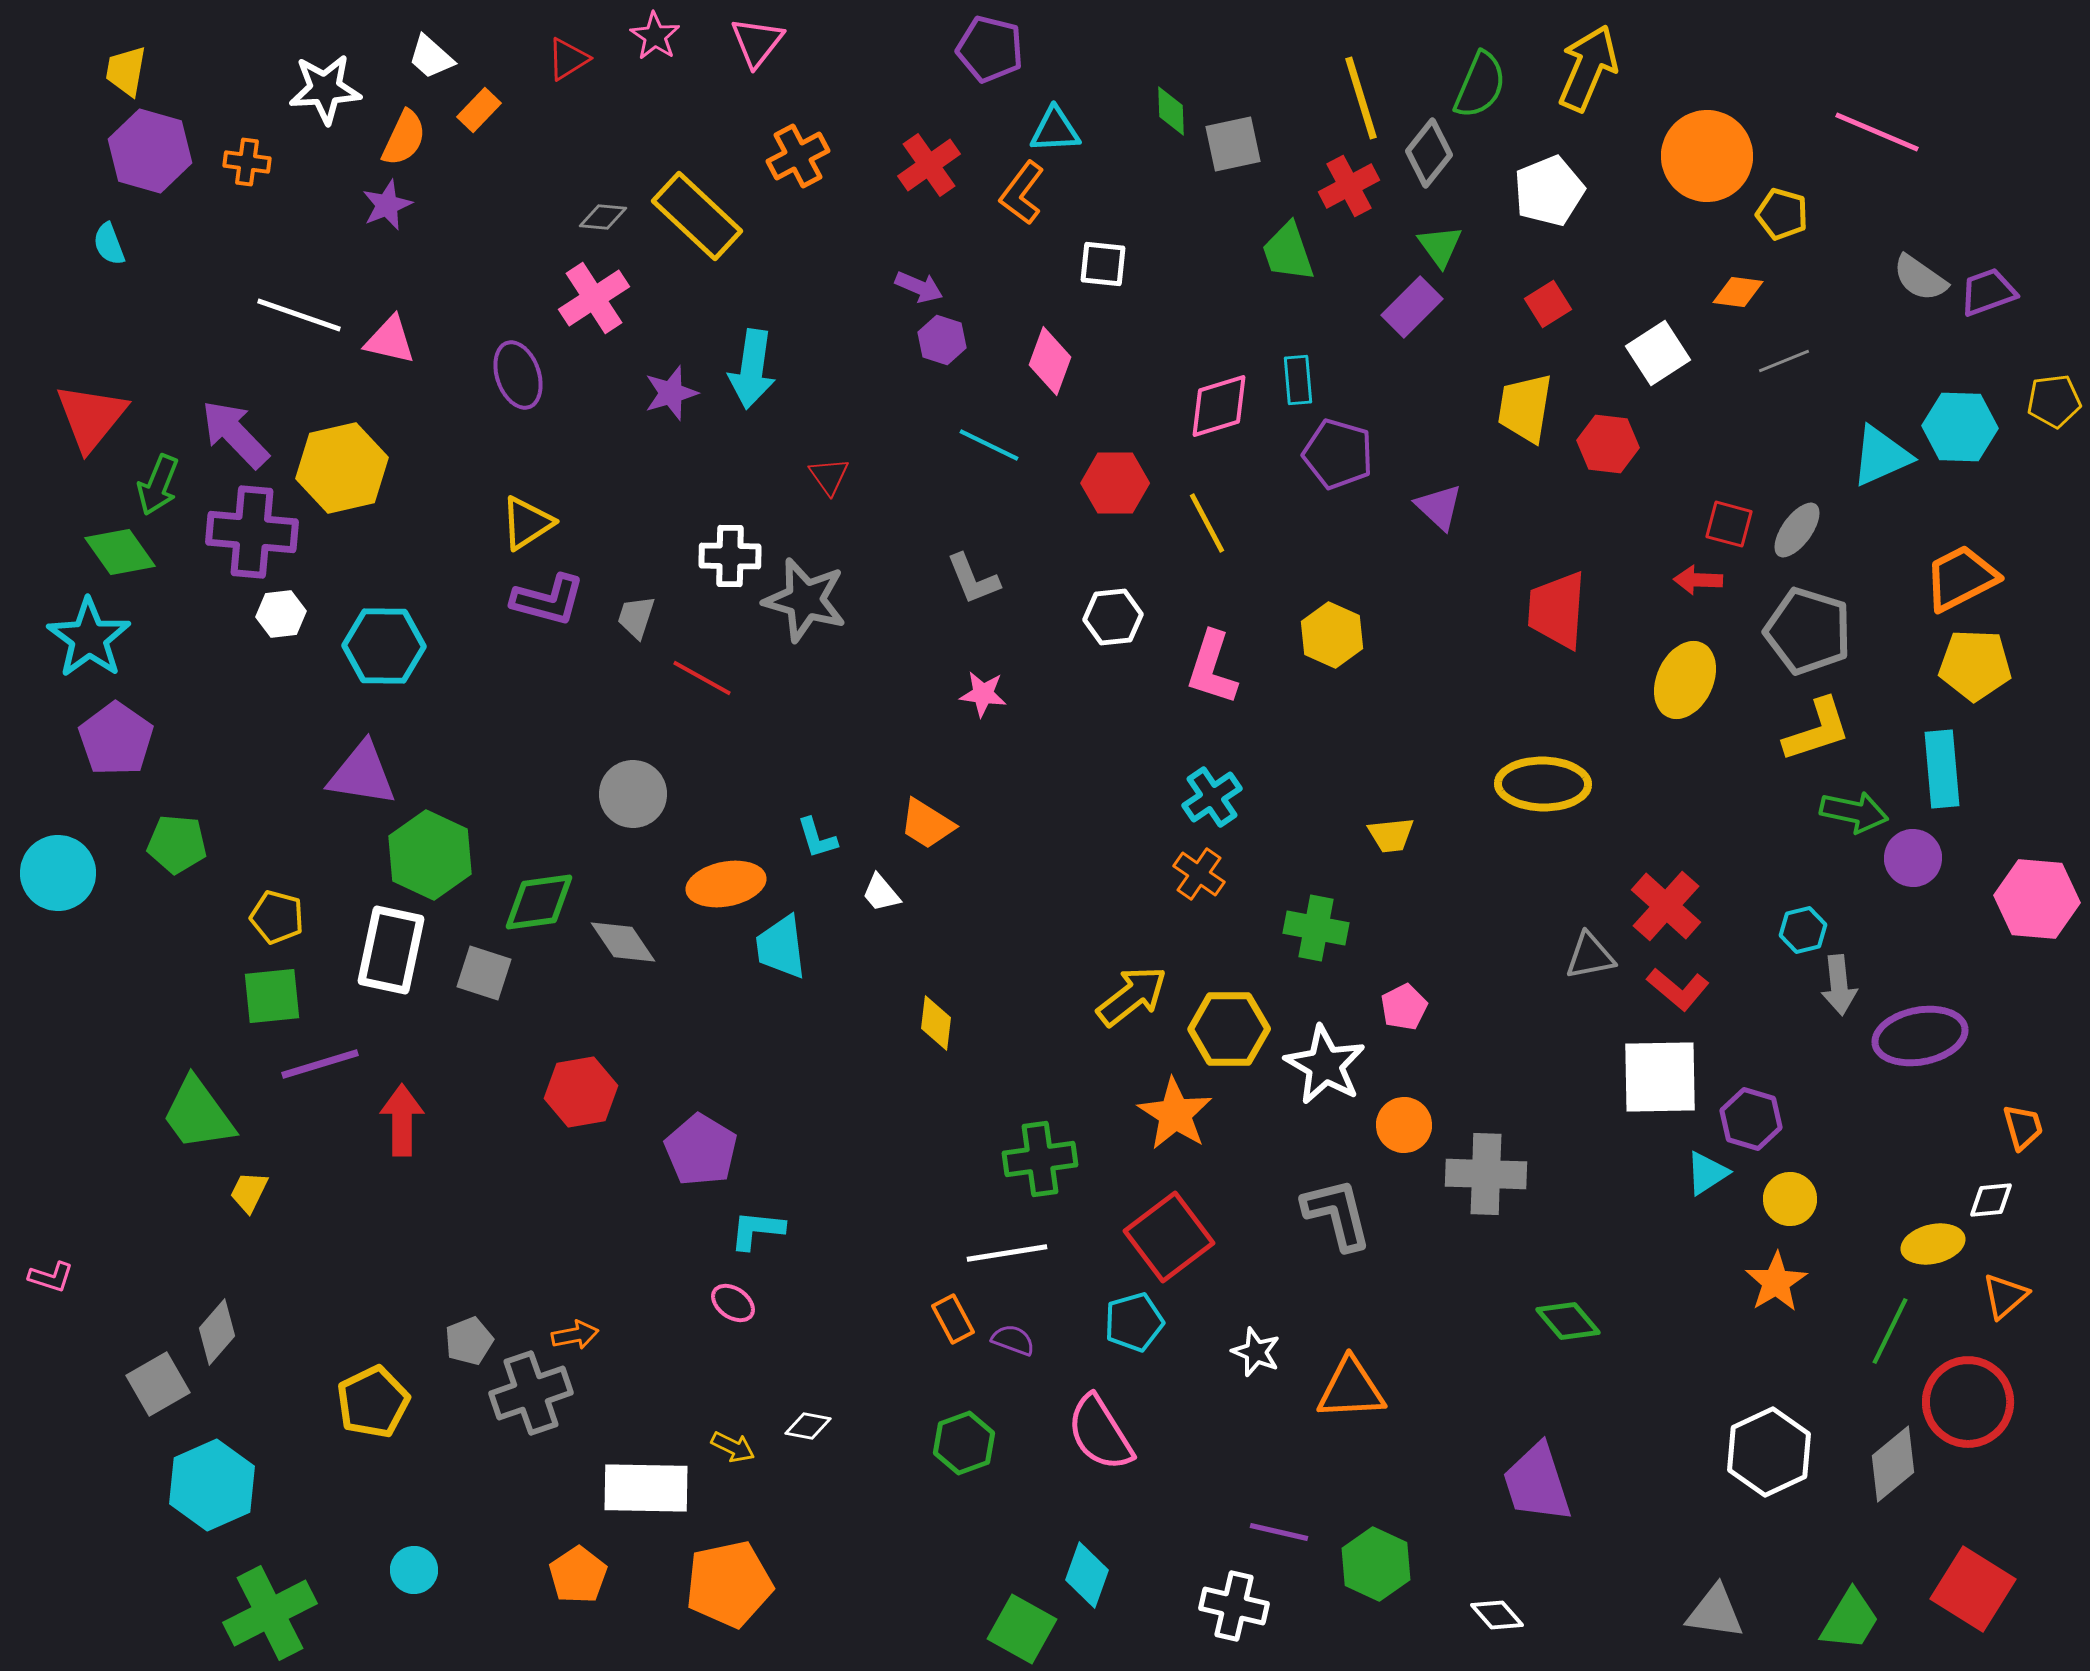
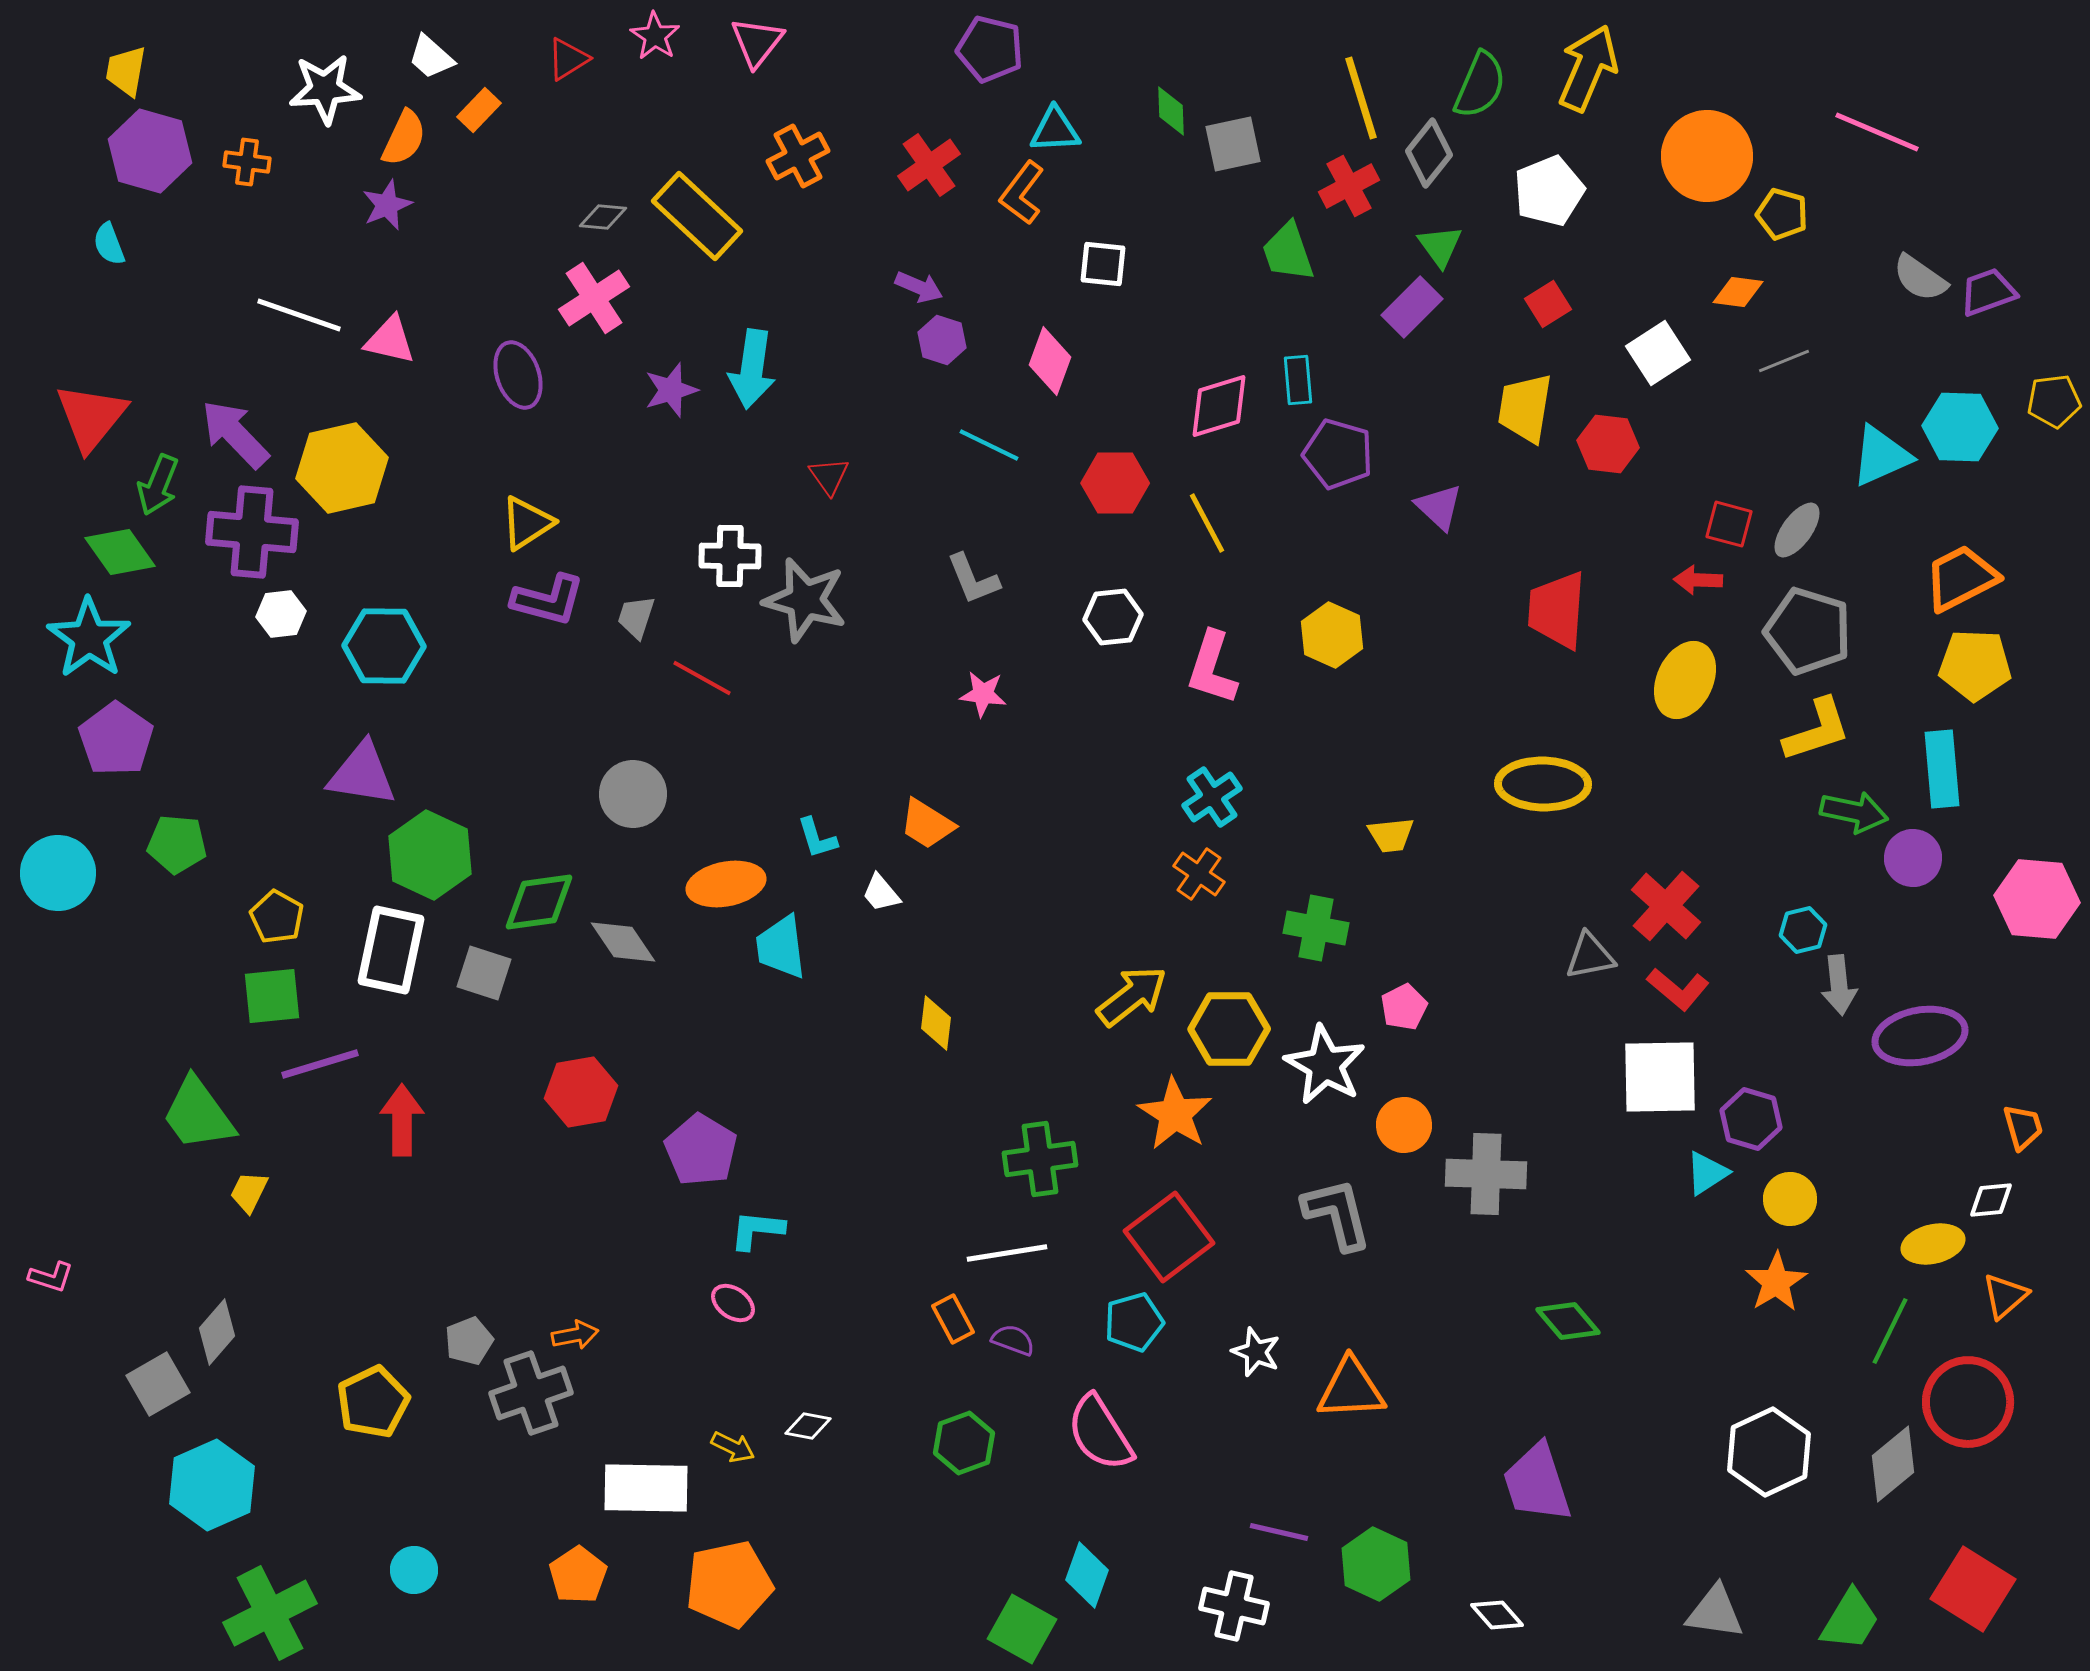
purple star at (671, 393): moved 3 px up
yellow pentagon at (277, 917): rotated 14 degrees clockwise
